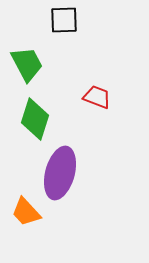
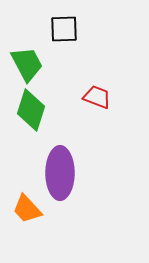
black square: moved 9 px down
green diamond: moved 4 px left, 9 px up
purple ellipse: rotated 15 degrees counterclockwise
orange trapezoid: moved 1 px right, 3 px up
